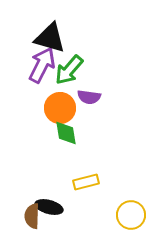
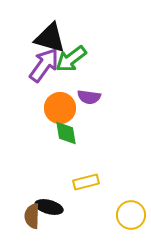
purple arrow: moved 2 px right; rotated 9 degrees clockwise
green arrow: moved 2 px right, 11 px up; rotated 12 degrees clockwise
